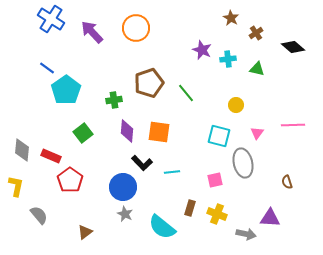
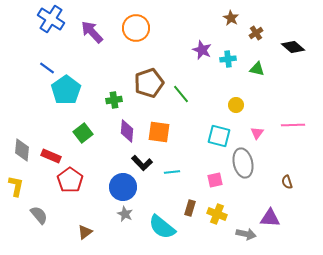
green line: moved 5 px left, 1 px down
